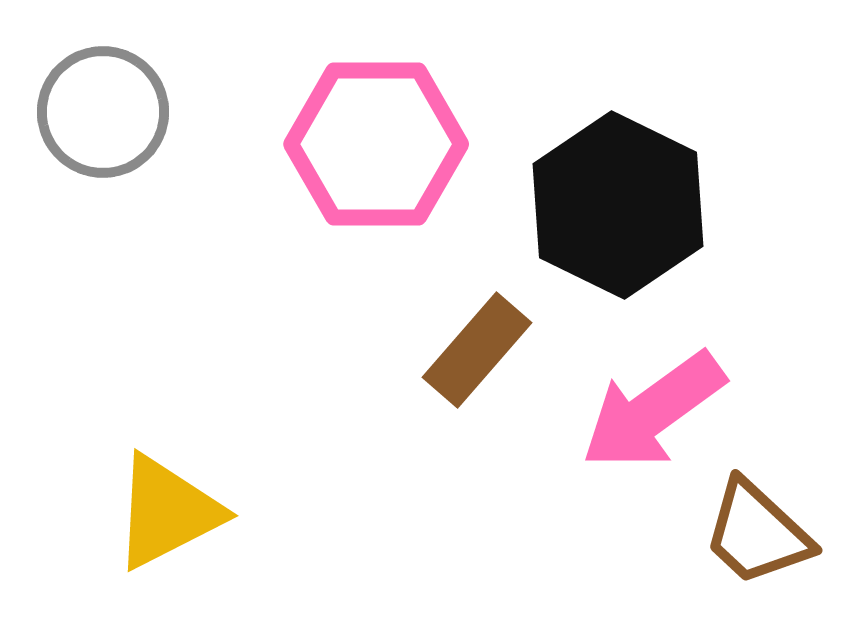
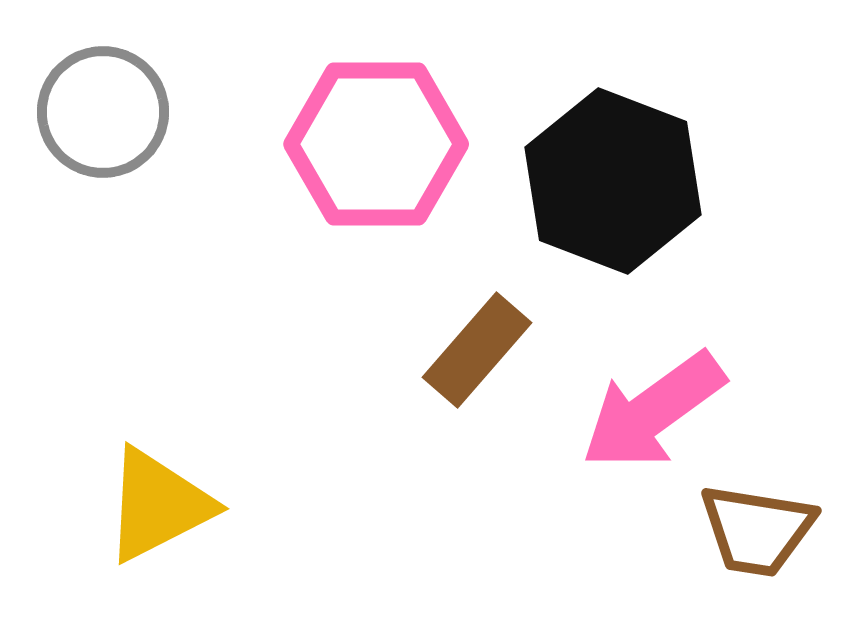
black hexagon: moved 5 px left, 24 px up; rotated 5 degrees counterclockwise
yellow triangle: moved 9 px left, 7 px up
brown trapezoid: moved 3 px up; rotated 34 degrees counterclockwise
